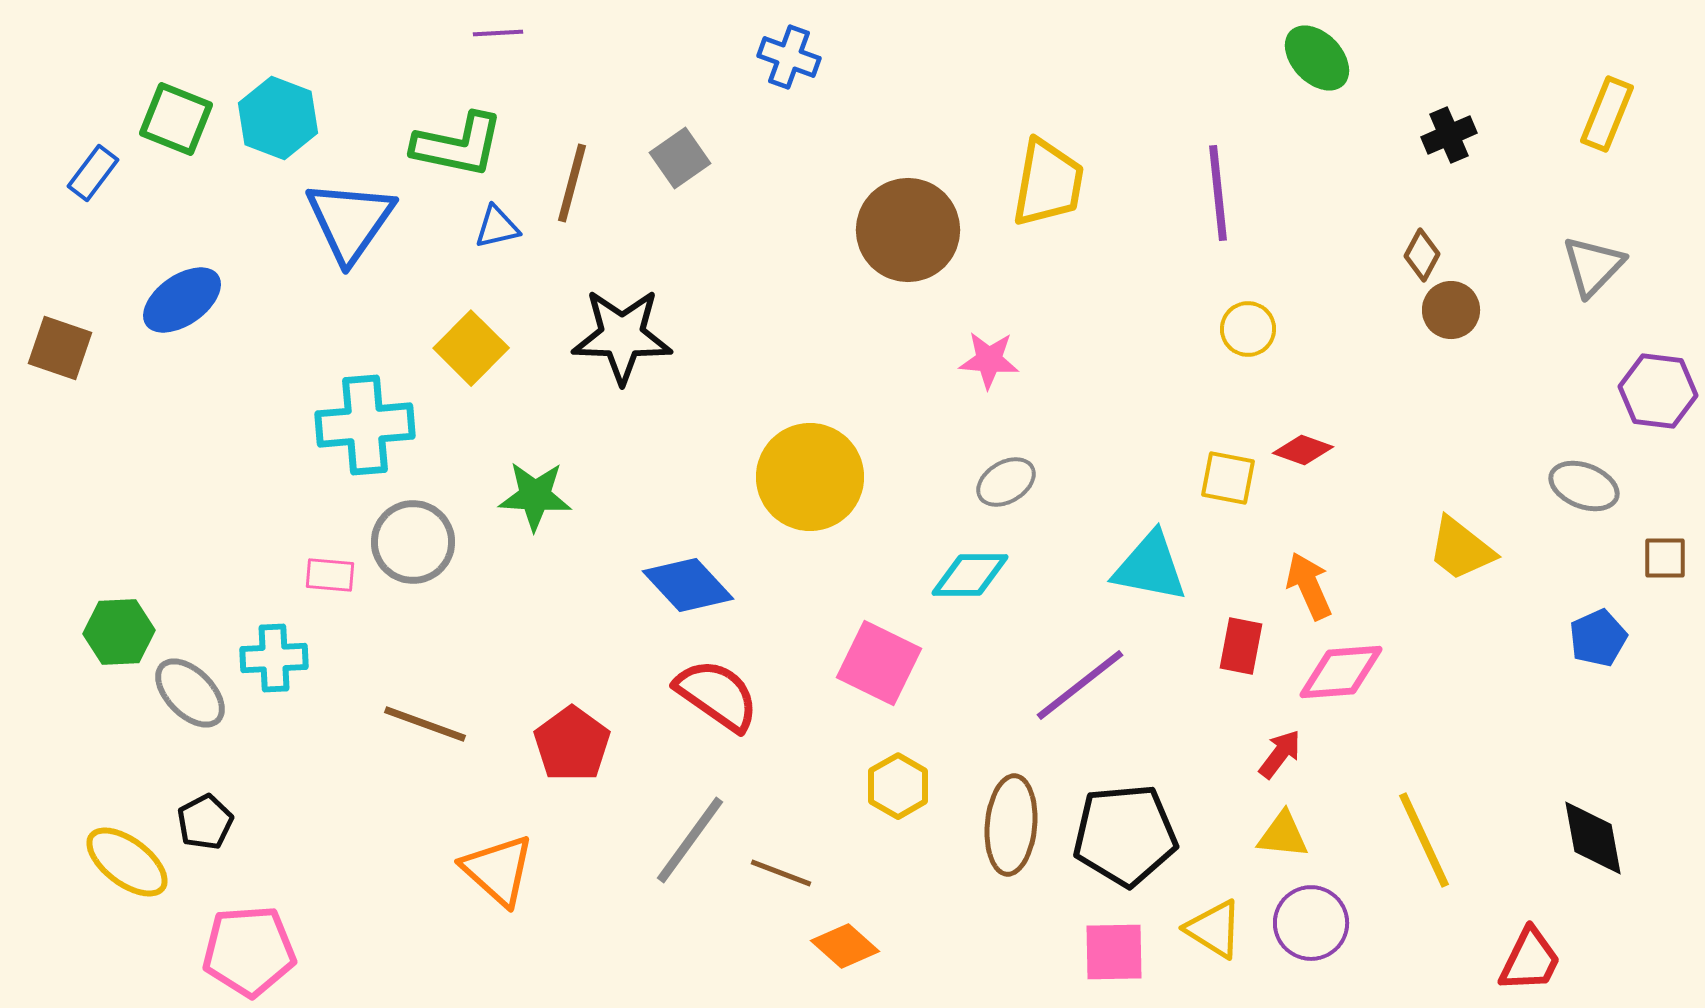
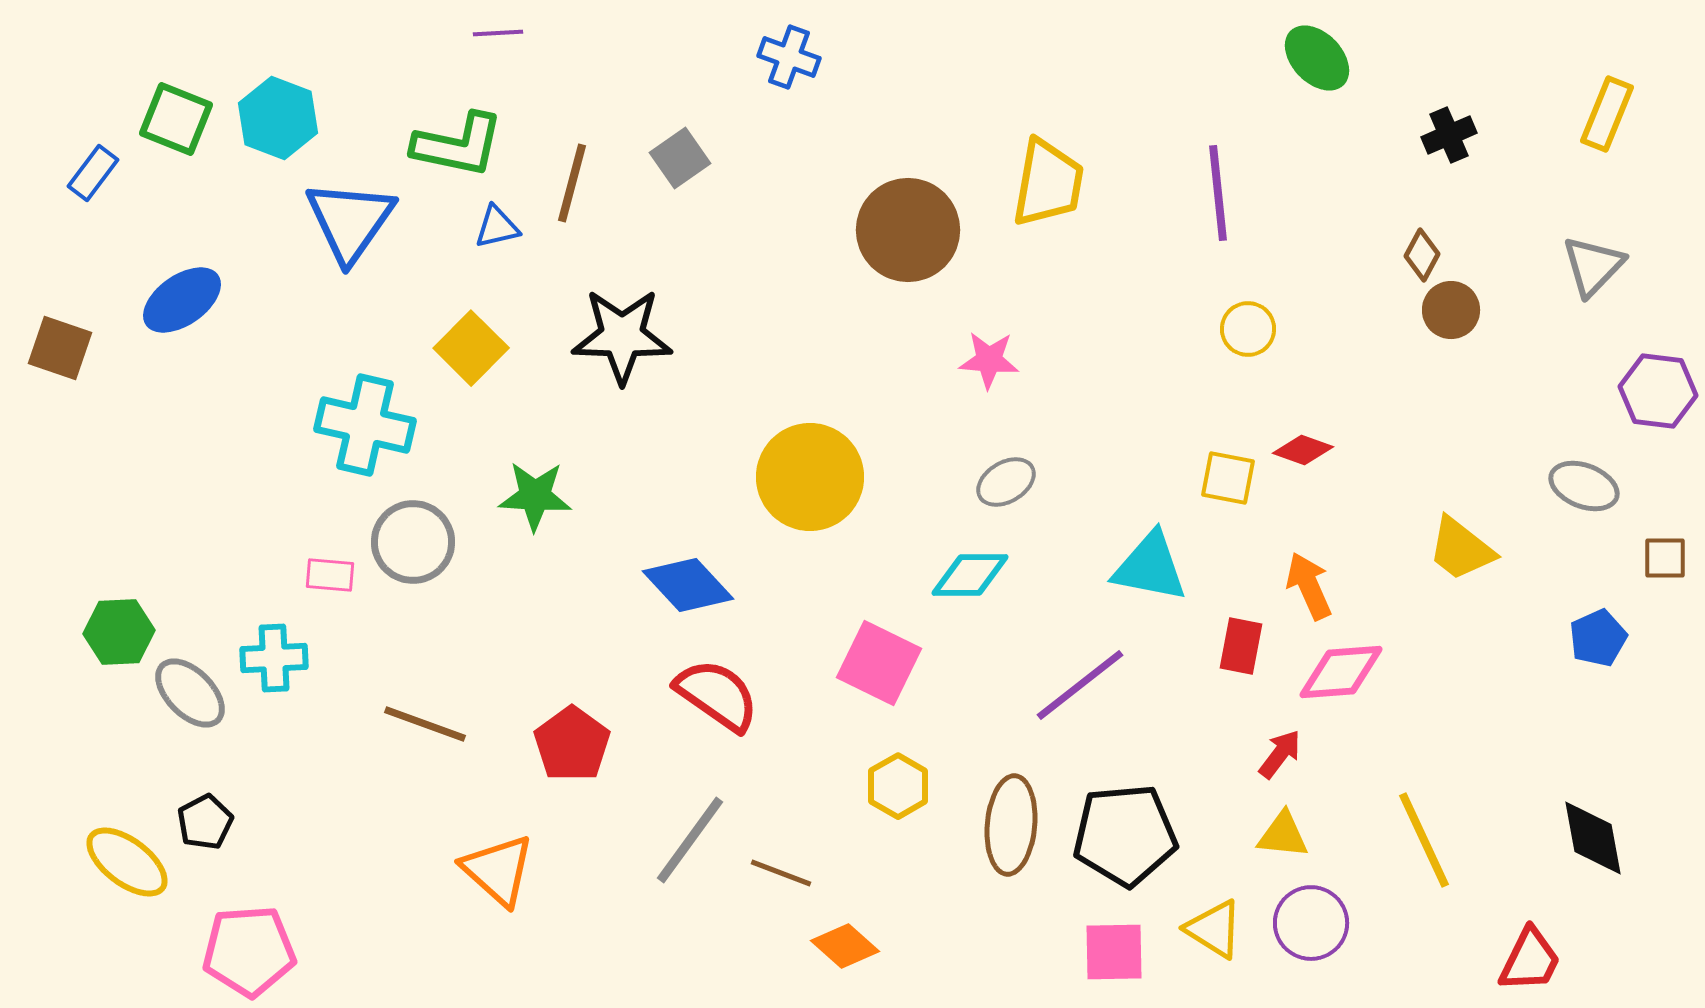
cyan cross at (365, 425): rotated 18 degrees clockwise
